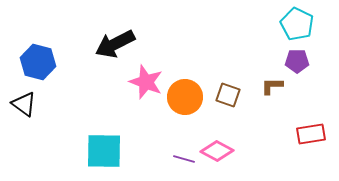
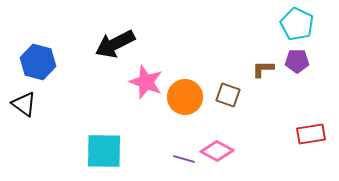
brown L-shape: moved 9 px left, 17 px up
